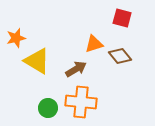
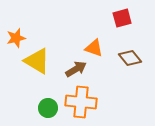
red square: rotated 30 degrees counterclockwise
orange triangle: moved 4 px down; rotated 36 degrees clockwise
brown diamond: moved 10 px right, 2 px down
